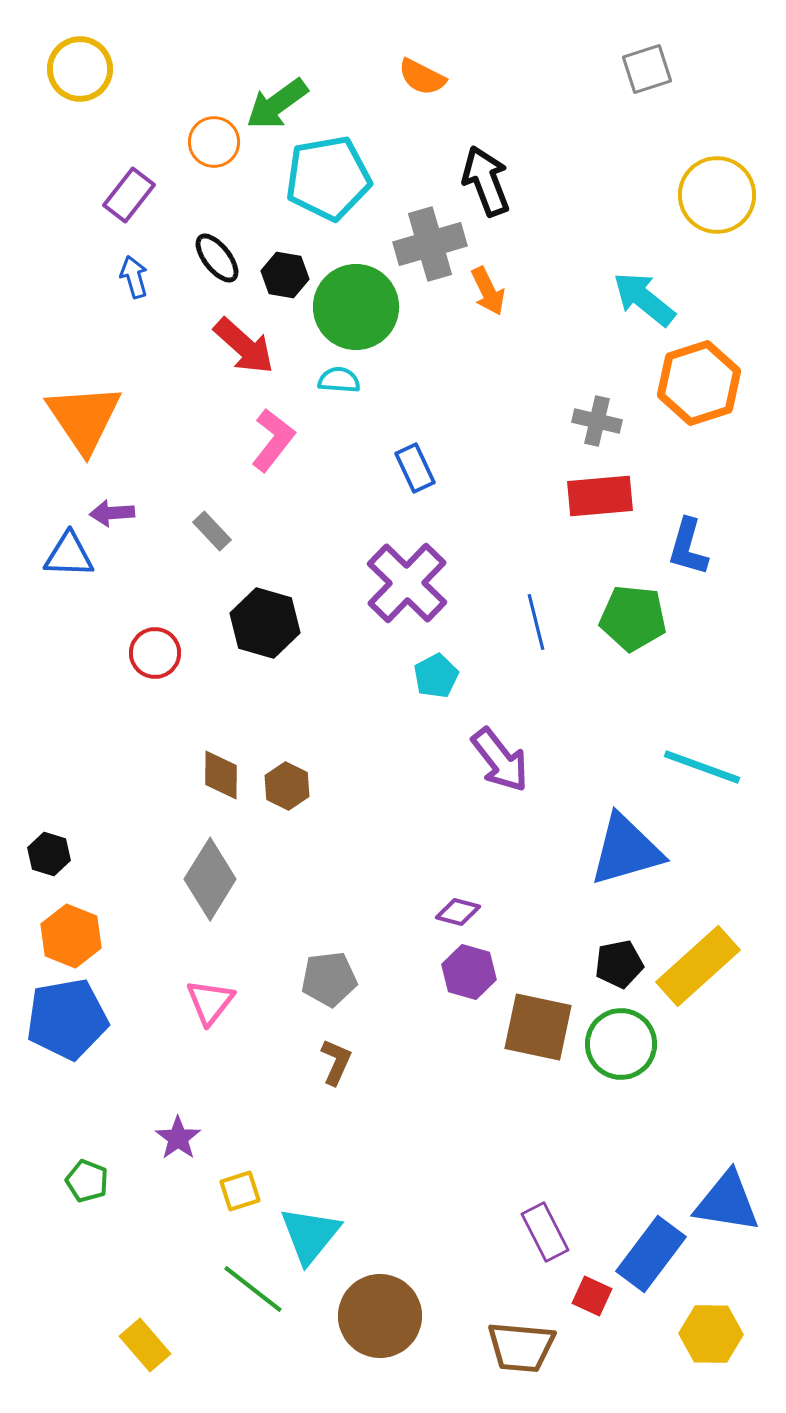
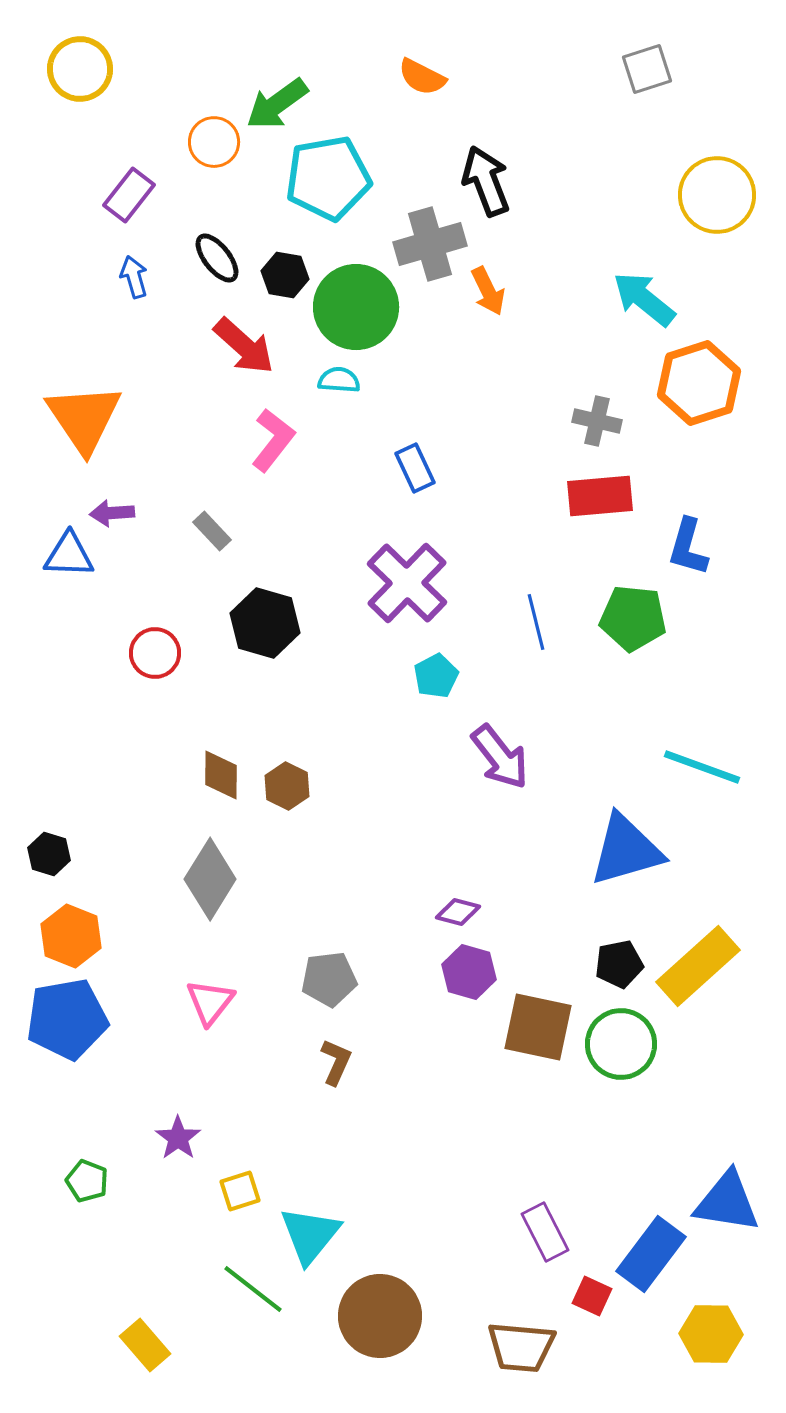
purple arrow at (500, 760): moved 3 px up
